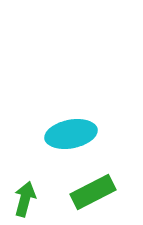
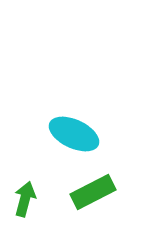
cyan ellipse: moved 3 px right; rotated 36 degrees clockwise
